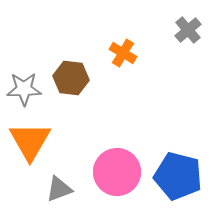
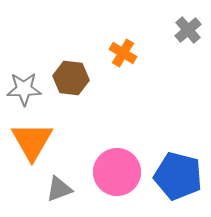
orange triangle: moved 2 px right
